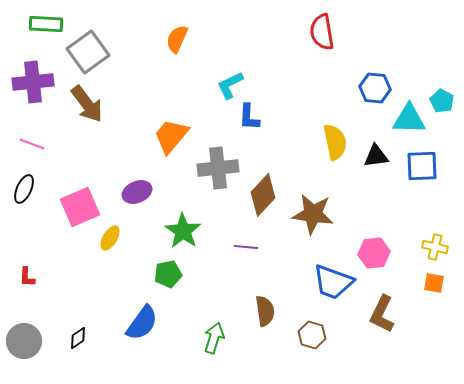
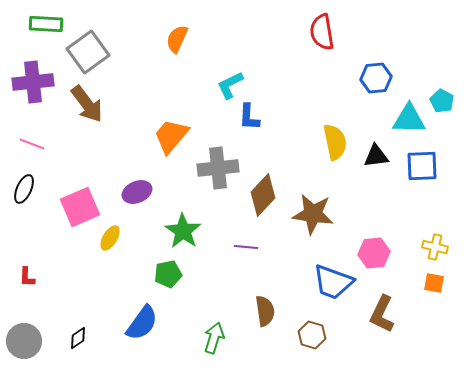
blue hexagon: moved 1 px right, 10 px up; rotated 12 degrees counterclockwise
